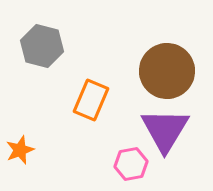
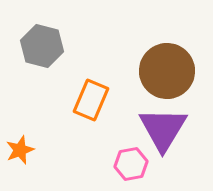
purple triangle: moved 2 px left, 1 px up
